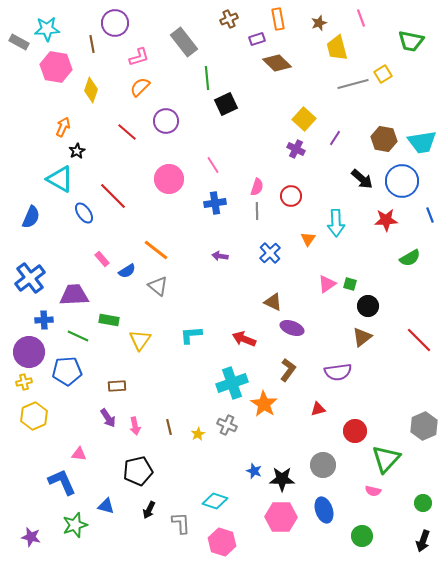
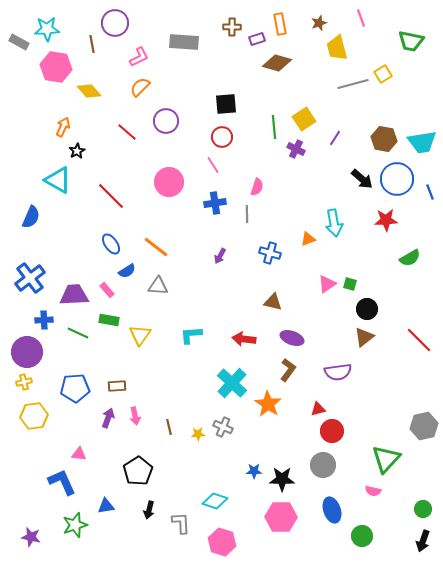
brown cross at (229, 19): moved 3 px right, 8 px down; rotated 24 degrees clockwise
orange rectangle at (278, 19): moved 2 px right, 5 px down
gray rectangle at (184, 42): rotated 48 degrees counterclockwise
pink L-shape at (139, 57): rotated 10 degrees counterclockwise
brown diamond at (277, 63): rotated 28 degrees counterclockwise
green line at (207, 78): moved 67 px right, 49 px down
yellow diamond at (91, 90): moved 2 px left, 1 px down; rotated 60 degrees counterclockwise
black square at (226, 104): rotated 20 degrees clockwise
yellow square at (304, 119): rotated 15 degrees clockwise
cyan triangle at (60, 179): moved 2 px left, 1 px down
pink circle at (169, 179): moved 3 px down
blue circle at (402, 181): moved 5 px left, 2 px up
red line at (113, 196): moved 2 px left
red circle at (291, 196): moved 69 px left, 59 px up
gray line at (257, 211): moved 10 px left, 3 px down
blue ellipse at (84, 213): moved 27 px right, 31 px down
blue line at (430, 215): moved 23 px up
cyan arrow at (336, 223): moved 2 px left; rotated 8 degrees counterclockwise
orange triangle at (308, 239): rotated 35 degrees clockwise
orange line at (156, 250): moved 3 px up
blue cross at (270, 253): rotated 30 degrees counterclockwise
purple arrow at (220, 256): rotated 70 degrees counterclockwise
pink rectangle at (102, 259): moved 5 px right, 31 px down
gray triangle at (158, 286): rotated 35 degrees counterclockwise
brown triangle at (273, 302): rotated 12 degrees counterclockwise
black circle at (368, 306): moved 1 px left, 3 px down
purple ellipse at (292, 328): moved 10 px down
green line at (78, 336): moved 3 px up
brown triangle at (362, 337): moved 2 px right
red arrow at (244, 339): rotated 15 degrees counterclockwise
yellow triangle at (140, 340): moved 5 px up
purple circle at (29, 352): moved 2 px left
blue pentagon at (67, 371): moved 8 px right, 17 px down
cyan cross at (232, 383): rotated 28 degrees counterclockwise
orange star at (264, 404): moved 4 px right
yellow hexagon at (34, 416): rotated 16 degrees clockwise
purple arrow at (108, 418): rotated 126 degrees counterclockwise
gray cross at (227, 425): moved 4 px left, 2 px down
pink arrow at (135, 426): moved 10 px up
gray hexagon at (424, 426): rotated 12 degrees clockwise
red circle at (355, 431): moved 23 px left
yellow star at (198, 434): rotated 24 degrees clockwise
black pentagon at (138, 471): rotated 20 degrees counterclockwise
blue star at (254, 471): rotated 21 degrees counterclockwise
green circle at (423, 503): moved 6 px down
blue triangle at (106, 506): rotated 24 degrees counterclockwise
black arrow at (149, 510): rotated 12 degrees counterclockwise
blue ellipse at (324, 510): moved 8 px right
